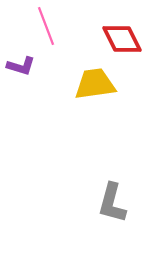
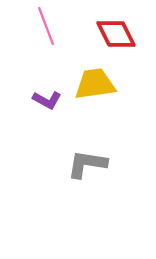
red diamond: moved 6 px left, 5 px up
purple L-shape: moved 26 px right, 34 px down; rotated 12 degrees clockwise
gray L-shape: moved 25 px left, 39 px up; rotated 84 degrees clockwise
